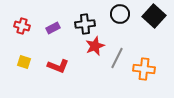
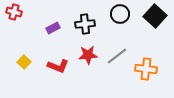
black square: moved 1 px right
red cross: moved 8 px left, 14 px up
red star: moved 7 px left, 9 px down; rotated 18 degrees clockwise
gray line: moved 2 px up; rotated 25 degrees clockwise
yellow square: rotated 24 degrees clockwise
orange cross: moved 2 px right
